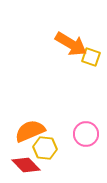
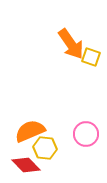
orange arrow: rotated 24 degrees clockwise
